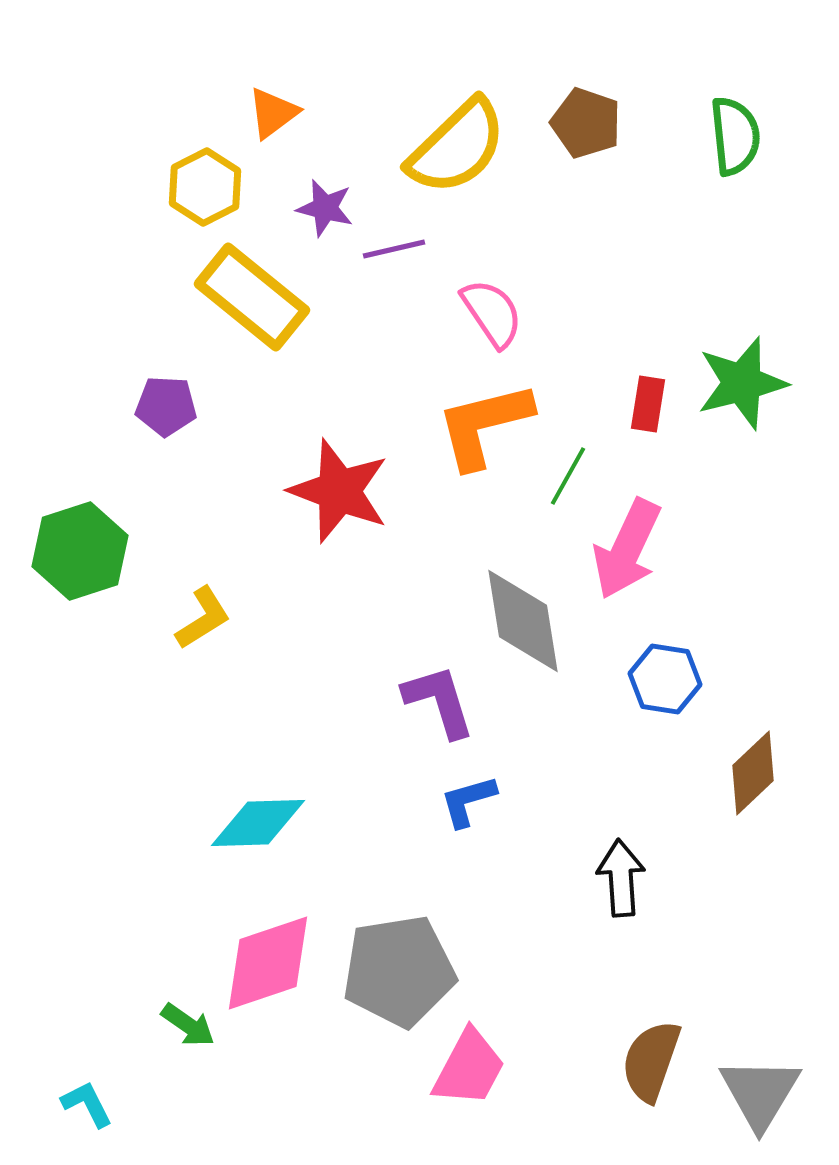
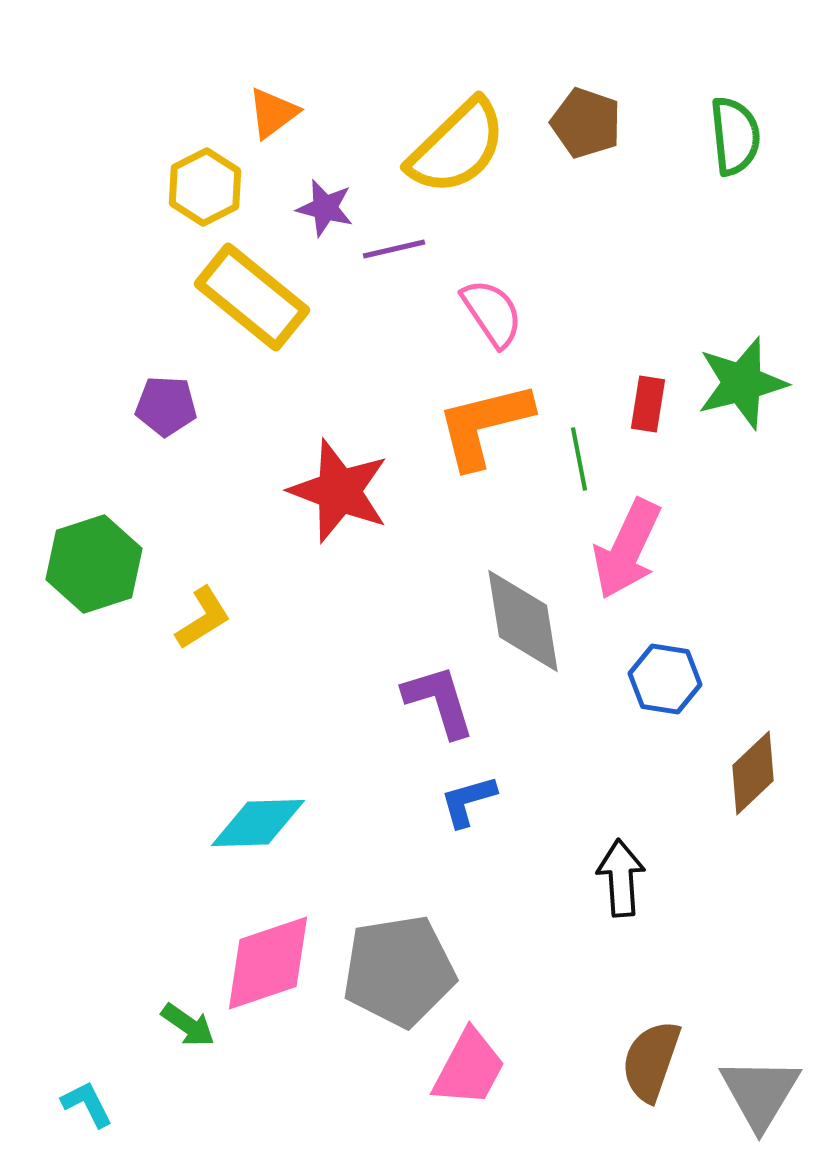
green line: moved 11 px right, 17 px up; rotated 40 degrees counterclockwise
green hexagon: moved 14 px right, 13 px down
